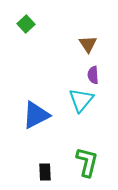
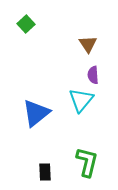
blue triangle: moved 2 px up; rotated 12 degrees counterclockwise
